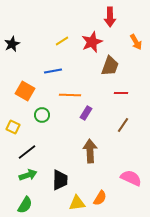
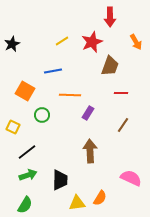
purple rectangle: moved 2 px right
